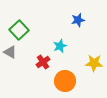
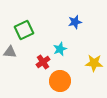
blue star: moved 3 px left, 2 px down
green square: moved 5 px right; rotated 18 degrees clockwise
cyan star: moved 3 px down
gray triangle: rotated 24 degrees counterclockwise
orange circle: moved 5 px left
